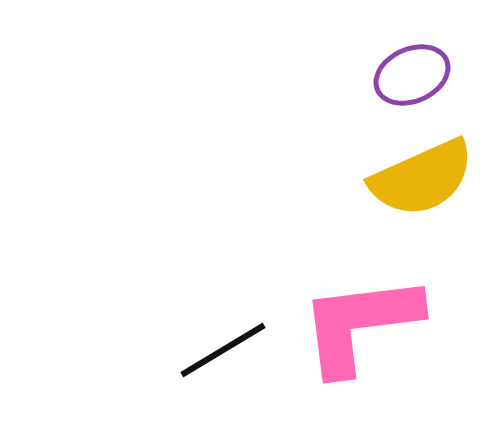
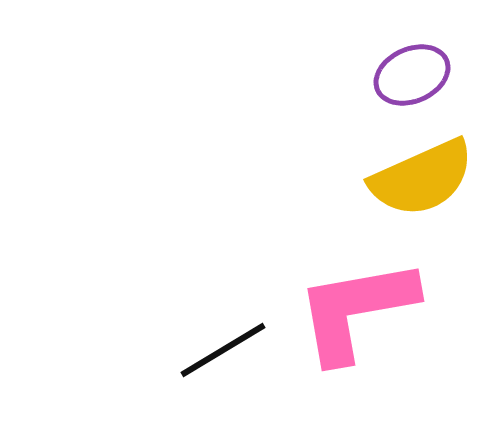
pink L-shape: moved 4 px left, 14 px up; rotated 3 degrees counterclockwise
